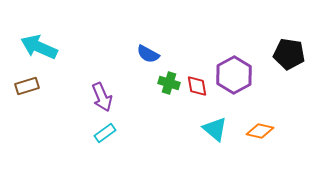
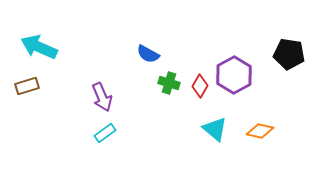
red diamond: moved 3 px right; rotated 40 degrees clockwise
